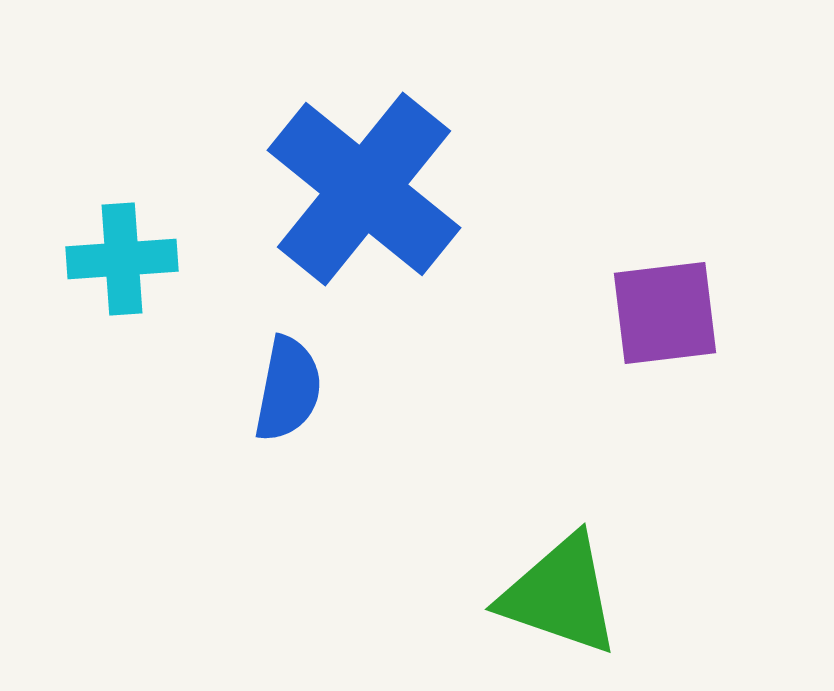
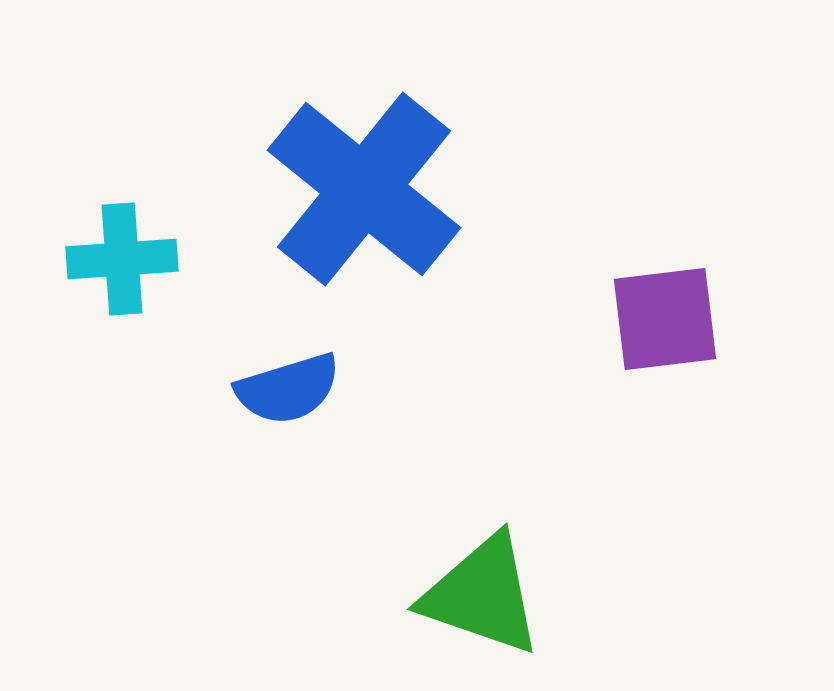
purple square: moved 6 px down
blue semicircle: rotated 62 degrees clockwise
green triangle: moved 78 px left
